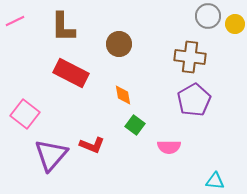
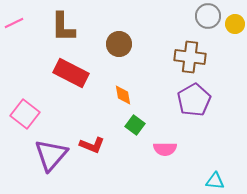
pink line: moved 1 px left, 2 px down
pink semicircle: moved 4 px left, 2 px down
